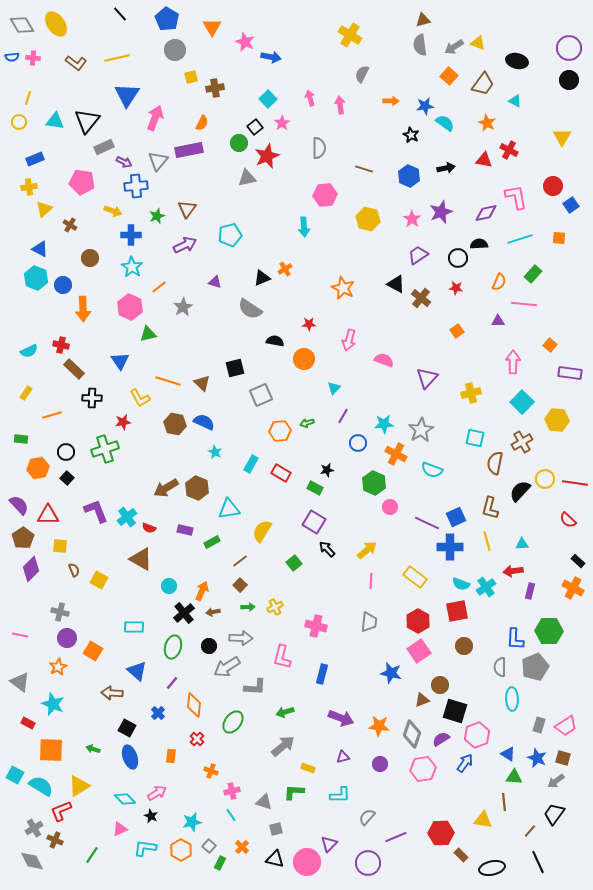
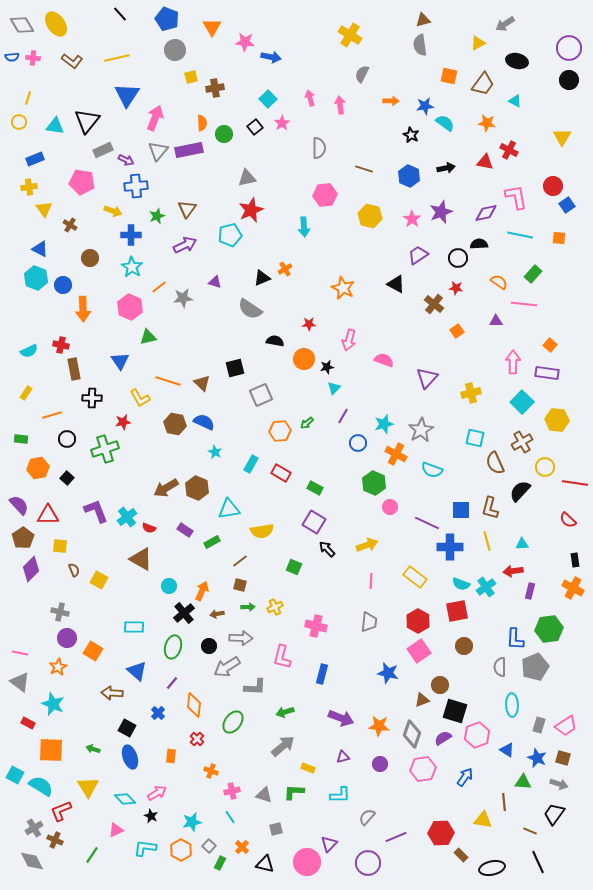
blue pentagon at (167, 19): rotated 10 degrees counterclockwise
pink star at (245, 42): rotated 18 degrees counterclockwise
yellow triangle at (478, 43): rotated 49 degrees counterclockwise
gray arrow at (454, 47): moved 51 px right, 23 px up
brown L-shape at (76, 63): moved 4 px left, 2 px up
orange square at (449, 76): rotated 30 degrees counterclockwise
cyan triangle at (55, 121): moved 5 px down
orange semicircle at (202, 123): rotated 28 degrees counterclockwise
orange star at (487, 123): rotated 18 degrees counterclockwise
green circle at (239, 143): moved 15 px left, 9 px up
gray rectangle at (104, 147): moved 1 px left, 3 px down
red star at (267, 156): moved 16 px left, 54 px down
red triangle at (484, 160): moved 1 px right, 2 px down
gray triangle at (158, 161): moved 10 px up
purple arrow at (124, 162): moved 2 px right, 2 px up
blue square at (571, 205): moved 4 px left
yellow triangle at (44, 209): rotated 24 degrees counterclockwise
yellow hexagon at (368, 219): moved 2 px right, 3 px up
cyan line at (520, 239): moved 4 px up; rotated 30 degrees clockwise
orange semicircle at (499, 282): rotated 78 degrees counterclockwise
brown cross at (421, 298): moved 13 px right, 6 px down
gray star at (183, 307): moved 9 px up; rotated 24 degrees clockwise
purple triangle at (498, 321): moved 2 px left
green triangle at (148, 334): moved 3 px down
brown rectangle at (74, 369): rotated 35 degrees clockwise
purple rectangle at (570, 373): moved 23 px left
green arrow at (307, 423): rotated 24 degrees counterclockwise
cyan star at (384, 424): rotated 12 degrees counterclockwise
black circle at (66, 452): moved 1 px right, 13 px up
brown semicircle at (495, 463): rotated 35 degrees counterclockwise
black star at (327, 470): moved 103 px up
yellow circle at (545, 479): moved 12 px up
blue square at (456, 517): moved 5 px right, 7 px up; rotated 24 degrees clockwise
purple rectangle at (185, 530): rotated 21 degrees clockwise
yellow semicircle at (262, 531): rotated 130 degrees counterclockwise
yellow arrow at (367, 550): moved 5 px up; rotated 20 degrees clockwise
black rectangle at (578, 561): moved 3 px left, 1 px up; rotated 40 degrees clockwise
green square at (294, 563): moved 4 px down; rotated 28 degrees counterclockwise
brown square at (240, 585): rotated 32 degrees counterclockwise
brown arrow at (213, 612): moved 4 px right, 2 px down
green hexagon at (549, 631): moved 2 px up; rotated 8 degrees counterclockwise
pink line at (20, 635): moved 18 px down
blue star at (391, 673): moved 3 px left
cyan ellipse at (512, 699): moved 6 px down
purple semicircle at (441, 739): moved 2 px right, 1 px up
blue triangle at (508, 754): moved 1 px left, 4 px up
blue arrow at (465, 763): moved 14 px down
green triangle at (514, 777): moved 9 px right, 5 px down
gray arrow at (556, 781): moved 3 px right, 3 px down; rotated 126 degrees counterclockwise
yellow triangle at (79, 786): moved 9 px right, 1 px down; rotated 30 degrees counterclockwise
gray triangle at (264, 802): moved 7 px up
cyan line at (231, 815): moved 1 px left, 2 px down
pink triangle at (120, 829): moved 4 px left, 1 px down
brown line at (530, 831): rotated 72 degrees clockwise
black triangle at (275, 859): moved 10 px left, 5 px down
